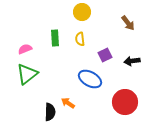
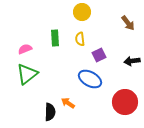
purple square: moved 6 px left
